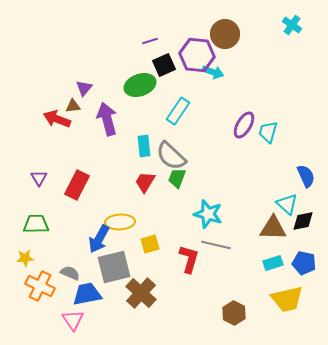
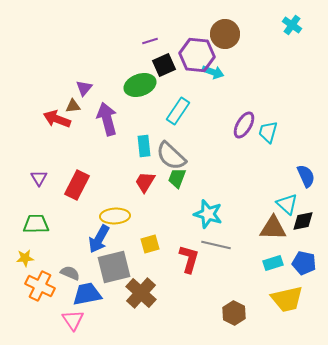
yellow ellipse at (120, 222): moved 5 px left, 6 px up
